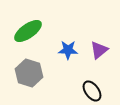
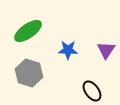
purple triangle: moved 7 px right; rotated 18 degrees counterclockwise
